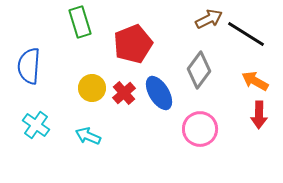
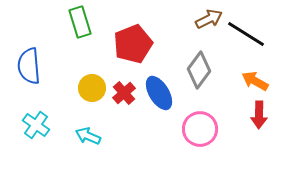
blue semicircle: rotated 9 degrees counterclockwise
